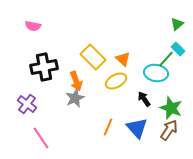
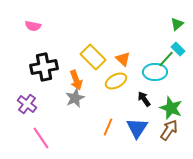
cyan ellipse: moved 1 px left, 1 px up; rotated 10 degrees counterclockwise
orange arrow: moved 1 px up
blue triangle: rotated 15 degrees clockwise
